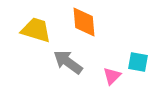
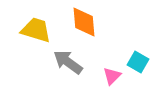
cyan square: rotated 20 degrees clockwise
